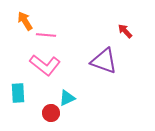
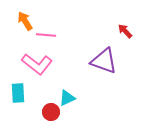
pink L-shape: moved 8 px left, 1 px up
red circle: moved 1 px up
